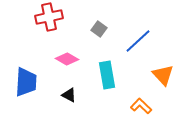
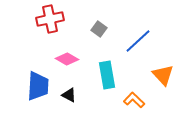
red cross: moved 1 px right, 2 px down
blue trapezoid: moved 12 px right, 4 px down
orange L-shape: moved 7 px left, 6 px up
